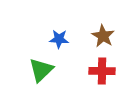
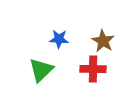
brown star: moved 5 px down
red cross: moved 9 px left, 2 px up
